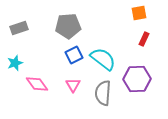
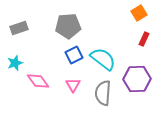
orange square: rotated 21 degrees counterclockwise
pink diamond: moved 1 px right, 3 px up
